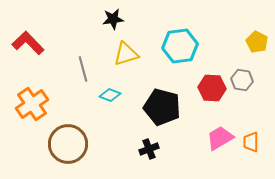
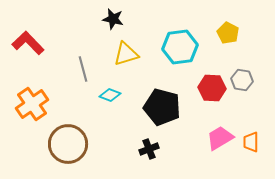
black star: rotated 20 degrees clockwise
yellow pentagon: moved 29 px left, 9 px up
cyan hexagon: moved 1 px down
